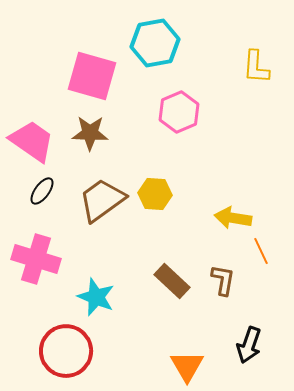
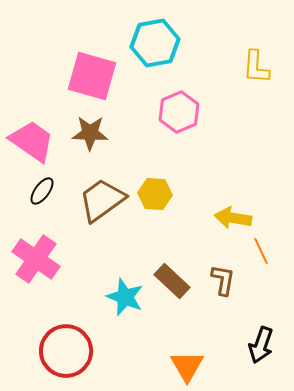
pink cross: rotated 18 degrees clockwise
cyan star: moved 29 px right
black arrow: moved 12 px right
